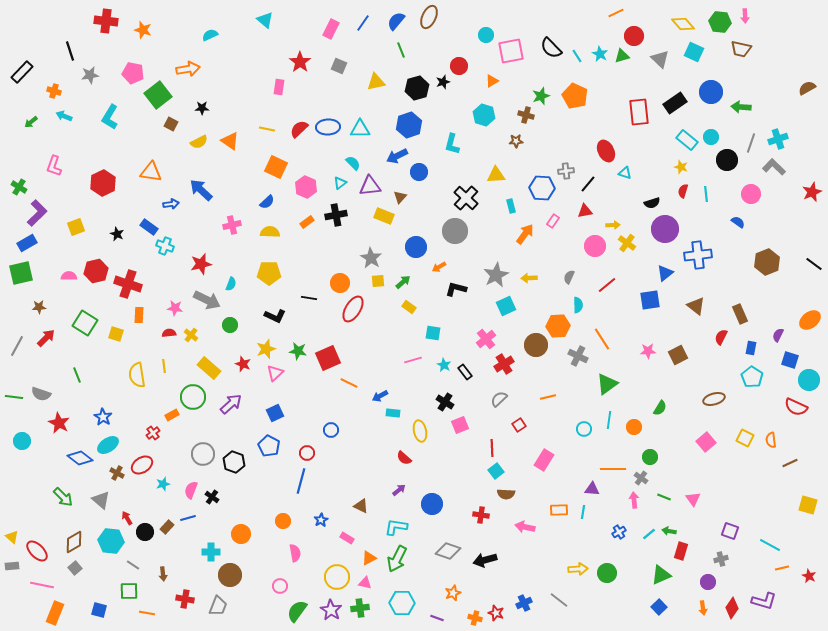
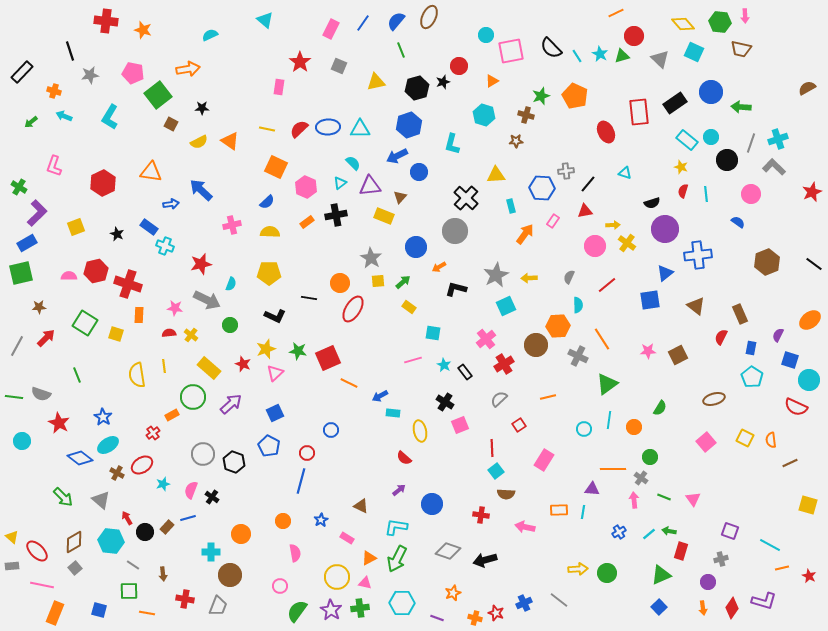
red ellipse at (606, 151): moved 19 px up
